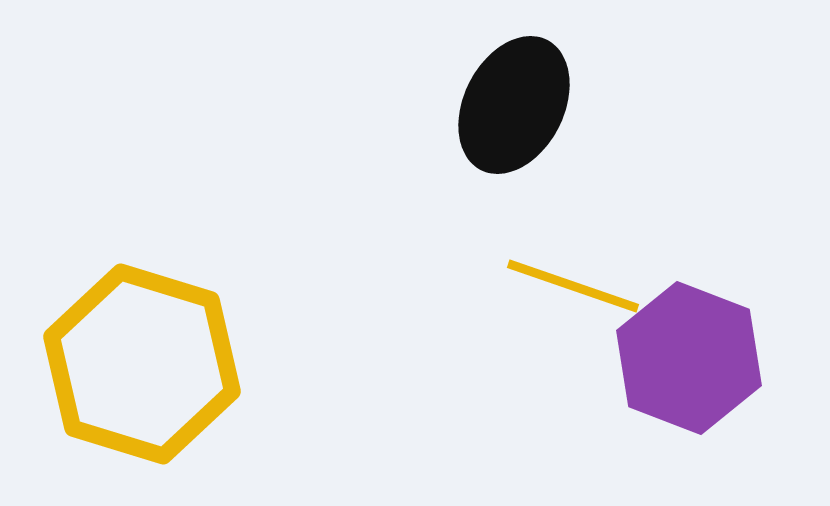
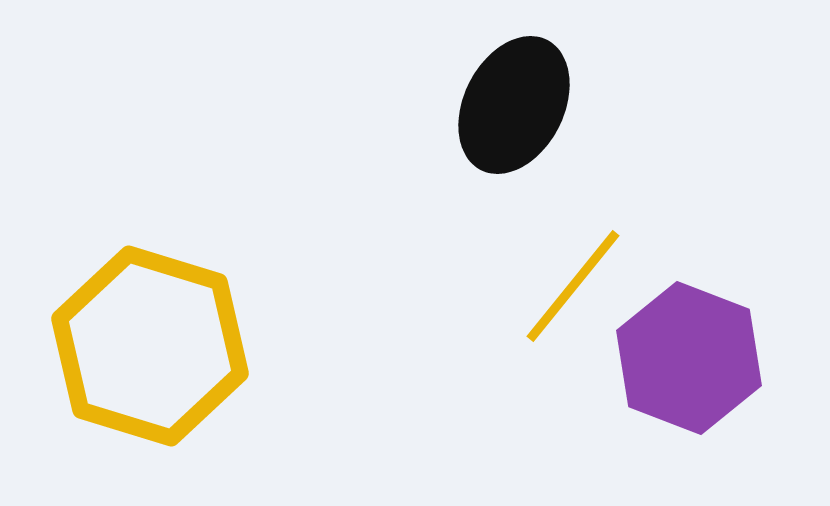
yellow line: rotated 70 degrees counterclockwise
yellow hexagon: moved 8 px right, 18 px up
